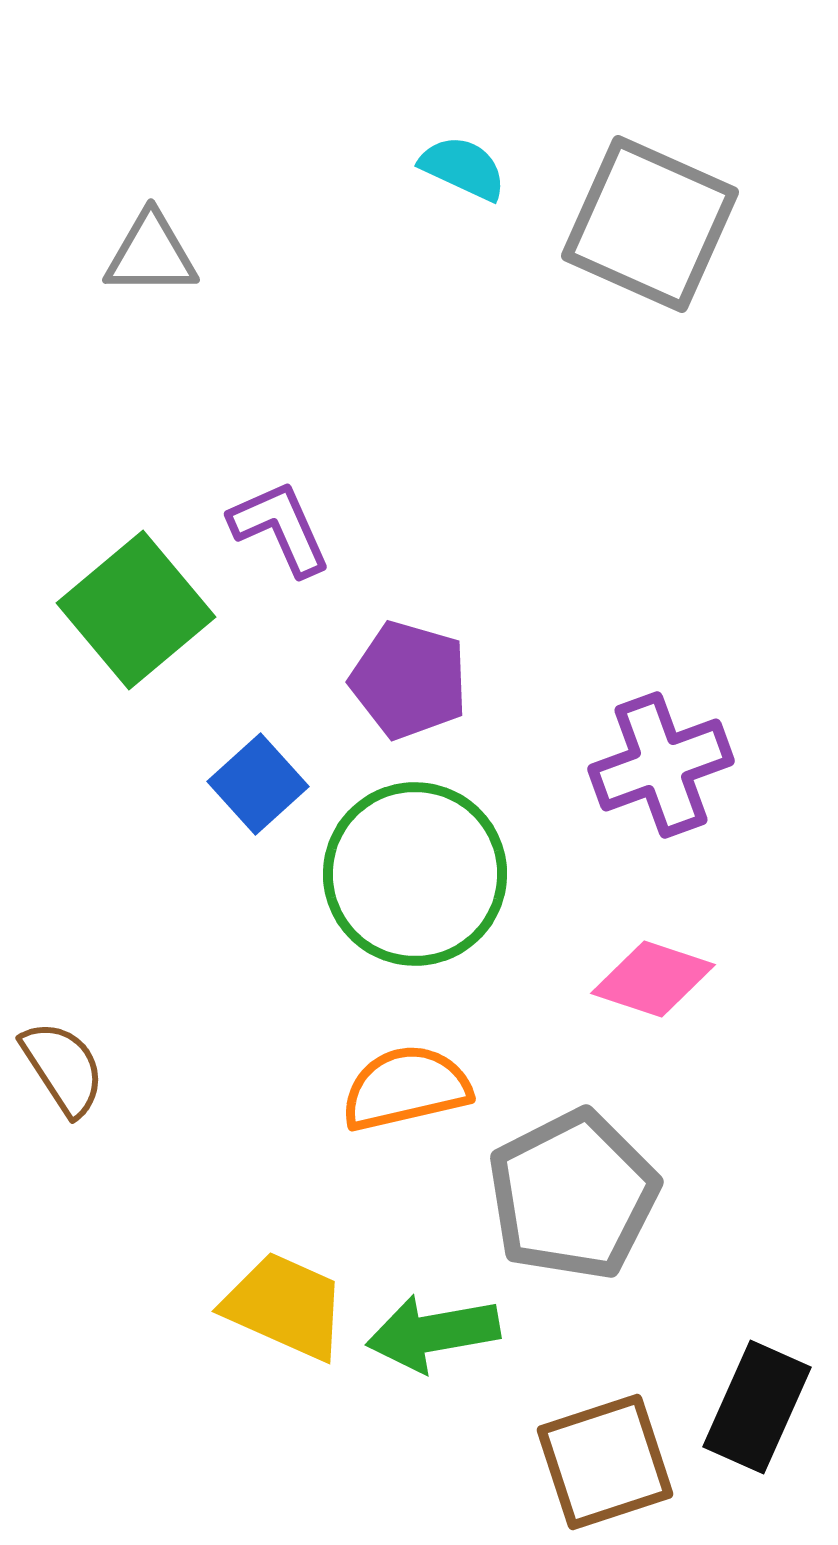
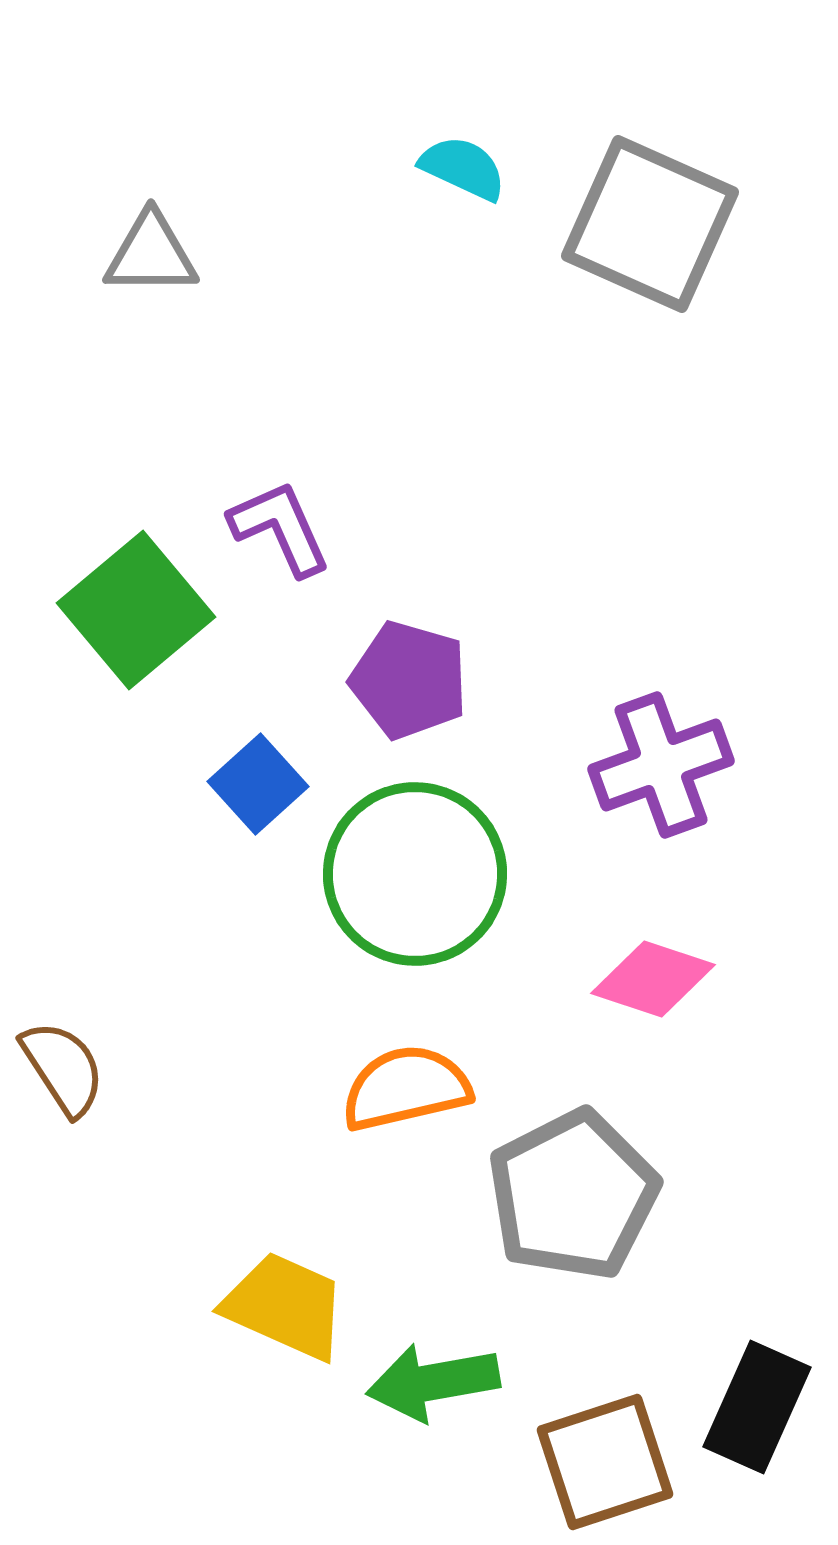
green arrow: moved 49 px down
